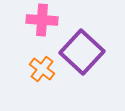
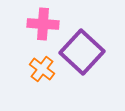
pink cross: moved 1 px right, 4 px down
